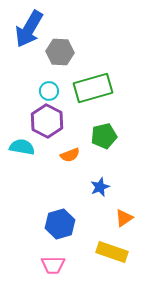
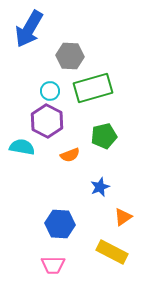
gray hexagon: moved 10 px right, 4 px down
cyan circle: moved 1 px right
orange triangle: moved 1 px left, 1 px up
blue hexagon: rotated 20 degrees clockwise
yellow rectangle: rotated 8 degrees clockwise
